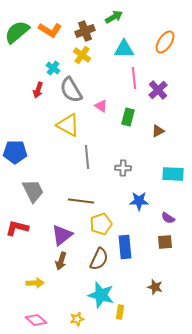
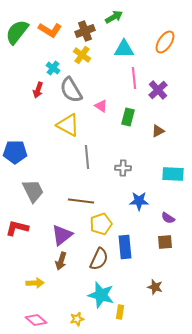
green semicircle: rotated 12 degrees counterclockwise
